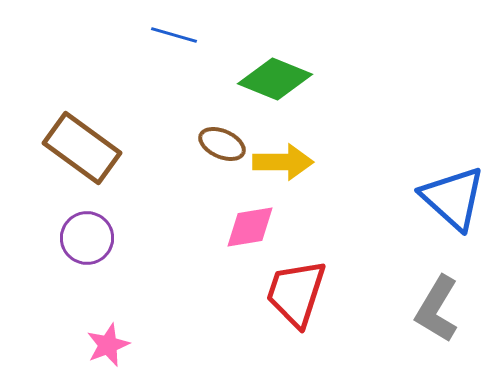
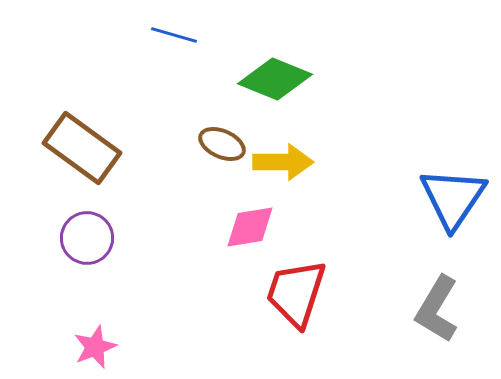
blue triangle: rotated 22 degrees clockwise
pink star: moved 13 px left, 2 px down
